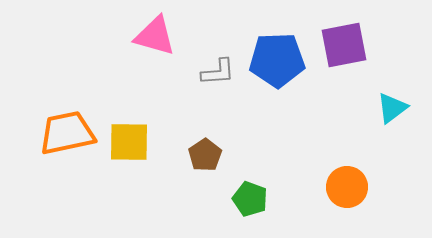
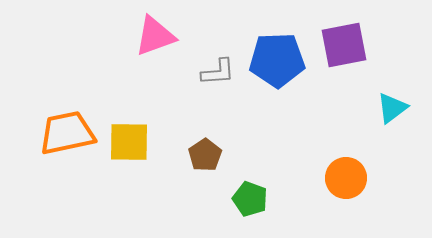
pink triangle: rotated 36 degrees counterclockwise
orange circle: moved 1 px left, 9 px up
